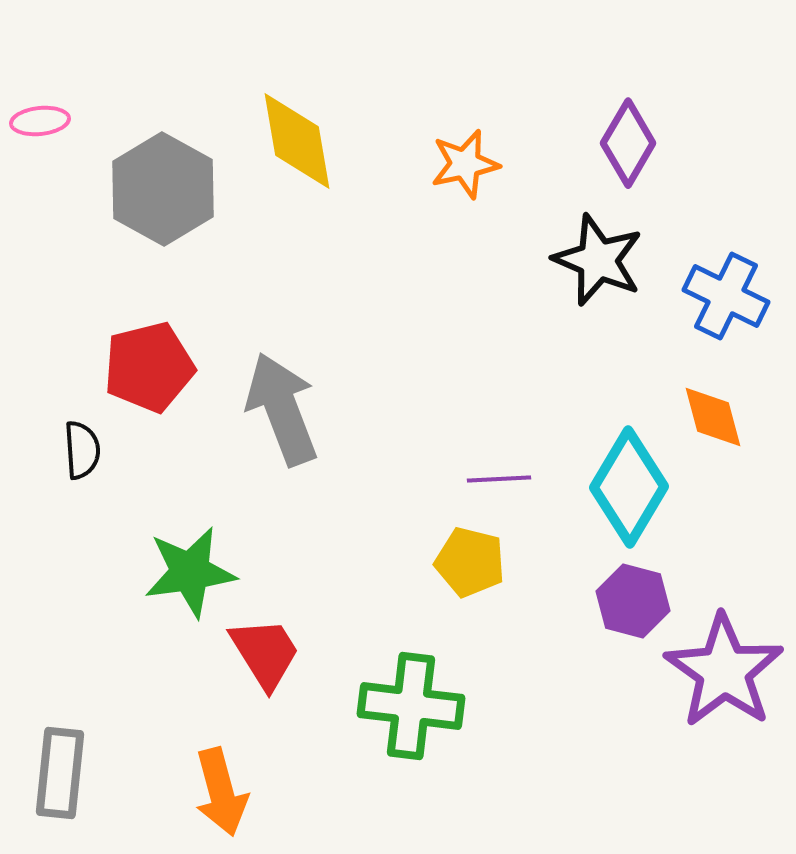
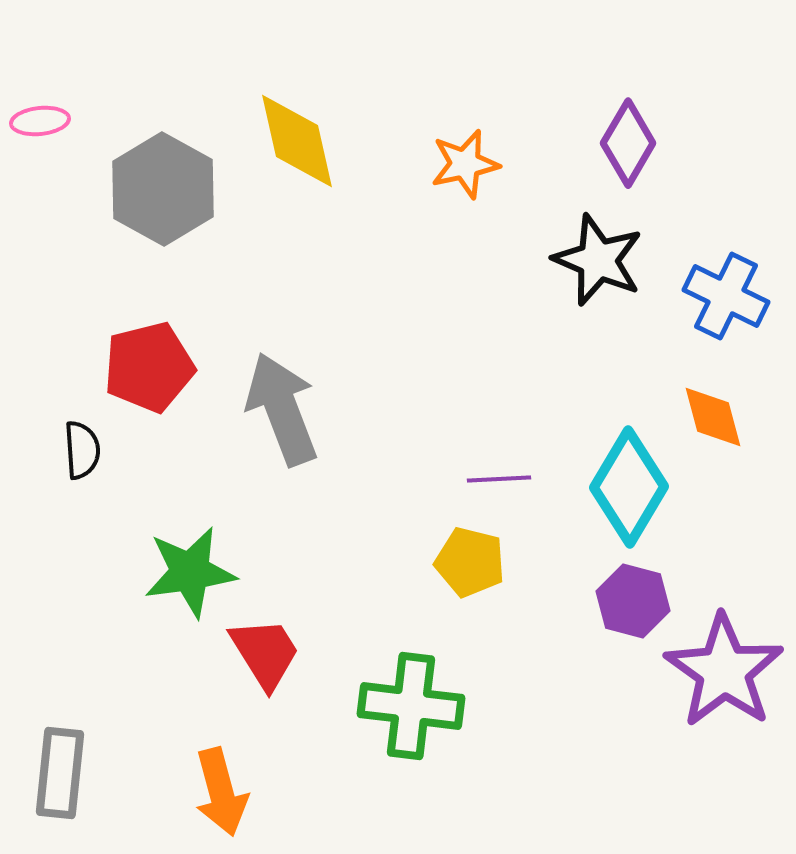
yellow diamond: rotated 3 degrees counterclockwise
